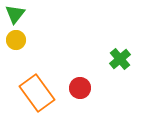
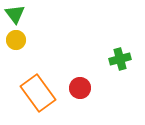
green triangle: rotated 15 degrees counterclockwise
green cross: rotated 25 degrees clockwise
orange rectangle: moved 1 px right
